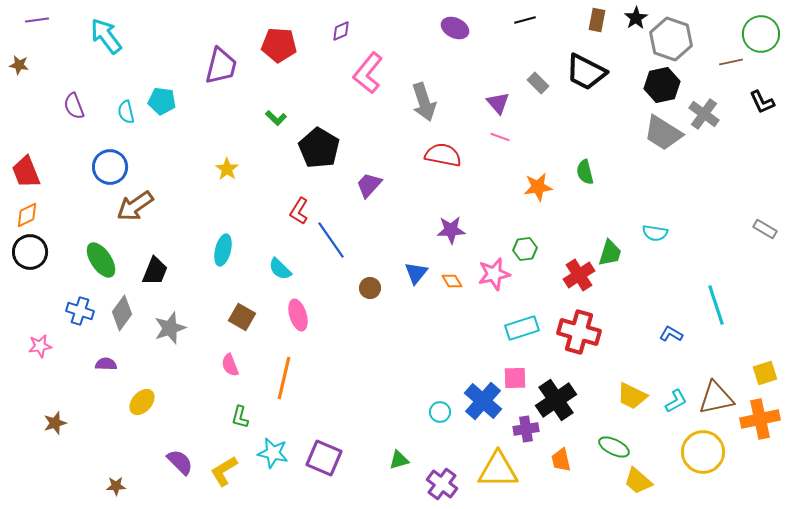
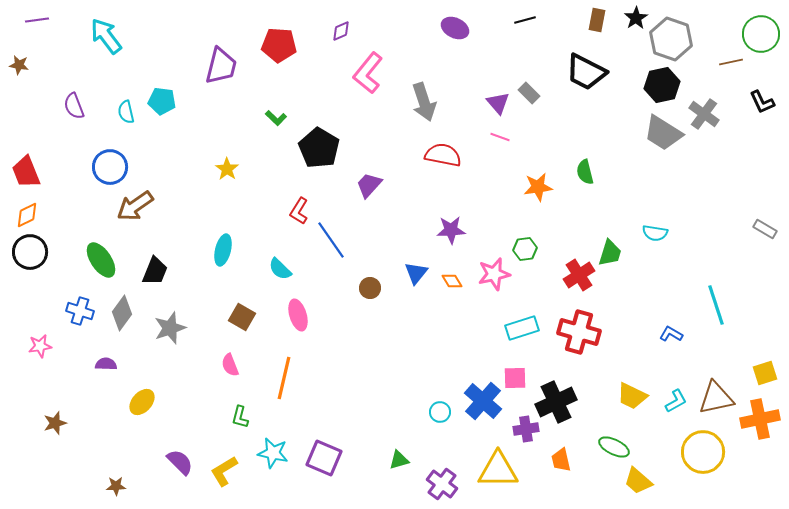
gray rectangle at (538, 83): moved 9 px left, 10 px down
black cross at (556, 400): moved 2 px down; rotated 9 degrees clockwise
